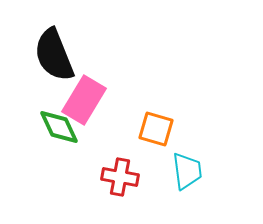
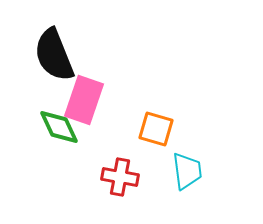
pink rectangle: rotated 12 degrees counterclockwise
